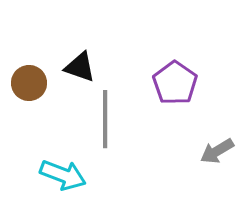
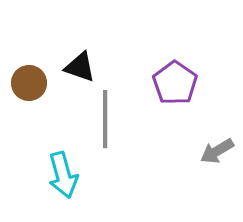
cyan arrow: rotated 54 degrees clockwise
